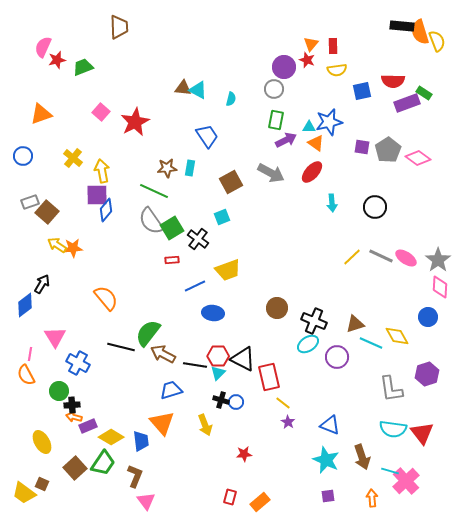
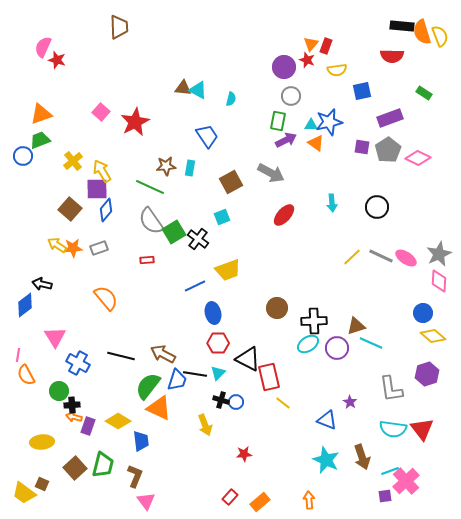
orange semicircle at (420, 32): moved 2 px right
yellow semicircle at (437, 41): moved 3 px right, 5 px up
red rectangle at (333, 46): moved 7 px left; rotated 21 degrees clockwise
red star at (57, 60): rotated 30 degrees clockwise
green trapezoid at (83, 67): moved 43 px left, 73 px down
red semicircle at (393, 81): moved 1 px left, 25 px up
gray circle at (274, 89): moved 17 px right, 7 px down
purple rectangle at (407, 103): moved 17 px left, 15 px down
green rectangle at (276, 120): moved 2 px right, 1 px down
cyan triangle at (309, 127): moved 2 px right, 2 px up
yellow cross at (73, 158): moved 3 px down; rotated 12 degrees clockwise
pink diamond at (418, 158): rotated 10 degrees counterclockwise
brown star at (167, 168): moved 1 px left, 2 px up
yellow arrow at (102, 171): rotated 20 degrees counterclockwise
red ellipse at (312, 172): moved 28 px left, 43 px down
green line at (154, 191): moved 4 px left, 4 px up
purple square at (97, 195): moved 6 px up
gray rectangle at (30, 202): moved 69 px right, 46 px down
black circle at (375, 207): moved 2 px right
brown square at (47, 212): moved 23 px right, 3 px up
green square at (172, 228): moved 2 px right, 4 px down
red rectangle at (172, 260): moved 25 px left
gray star at (438, 260): moved 1 px right, 6 px up; rotated 10 degrees clockwise
black arrow at (42, 284): rotated 108 degrees counterclockwise
pink diamond at (440, 287): moved 1 px left, 6 px up
blue ellipse at (213, 313): rotated 70 degrees clockwise
blue circle at (428, 317): moved 5 px left, 4 px up
black cross at (314, 321): rotated 25 degrees counterclockwise
brown triangle at (355, 324): moved 1 px right, 2 px down
green semicircle at (148, 333): moved 53 px down
yellow diamond at (397, 336): moved 36 px right; rotated 20 degrees counterclockwise
black line at (121, 347): moved 9 px down
pink line at (30, 354): moved 12 px left, 1 px down
red hexagon at (218, 356): moved 13 px up
purple circle at (337, 357): moved 9 px up
black triangle at (243, 359): moved 5 px right
black line at (195, 365): moved 9 px down
blue trapezoid at (171, 390): moved 6 px right, 10 px up; rotated 125 degrees clockwise
purple star at (288, 422): moved 62 px right, 20 px up
orange triangle at (162, 423): moved 3 px left, 15 px up; rotated 24 degrees counterclockwise
blue triangle at (330, 425): moved 3 px left, 5 px up
purple rectangle at (88, 426): rotated 48 degrees counterclockwise
red triangle at (422, 433): moved 4 px up
yellow diamond at (111, 437): moved 7 px right, 16 px up
yellow ellipse at (42, 442): rotated 65 degrees counterclockwise
green trapezoid at (103, 463): moved 2 px down; rotated 20 degrees counterclockwise
cyan line at (390, 471): rotated 36 degrees counterclockwise
purple square at (328, 496): moved 57 px right
red rectangle at (230, 497): rotated 28 degrees clockwise
orange arrow at (372, 498): moved 63 px left, 2 px down
